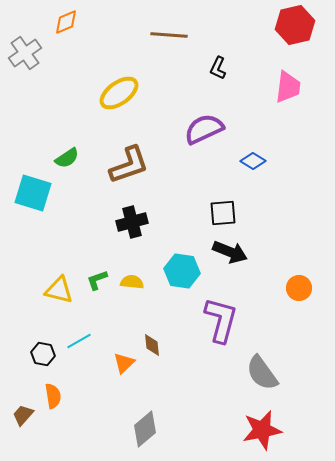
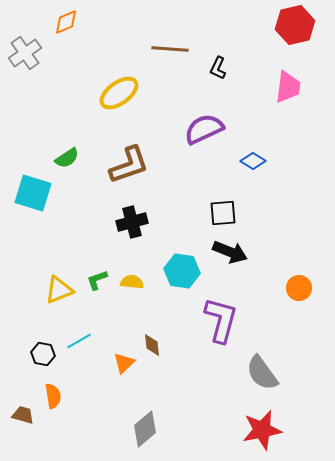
brown line: moved 1 px right, 14 px down
yellow triangle: rotated 36 degrees counterclockwise
brown trapezoid: rotated 65 degrees clockwise
